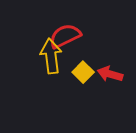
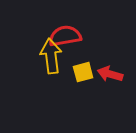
red semicircle: rotated 16 degrees clockwise
yellow square: rotated 30 degrees clockwise
